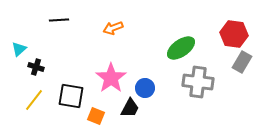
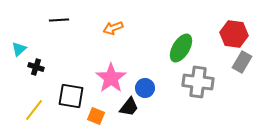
green ellipse: rotated 24 degrees counterclockwise
yellow line: moved 10 px down
black trapezoid: moved 1 px left, 1 px up; rotated 10 degrees clockwise
